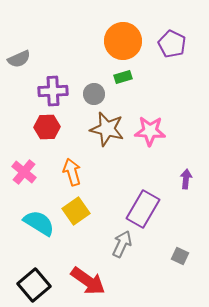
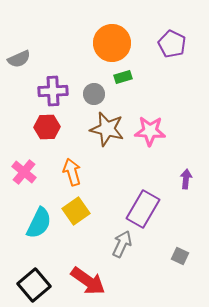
orange circle: moved 11 px left, 2 px down
cyan semicircle: rotated 84 degrees clockwise
